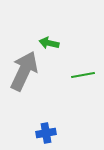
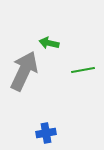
green line: moved 5 px up
